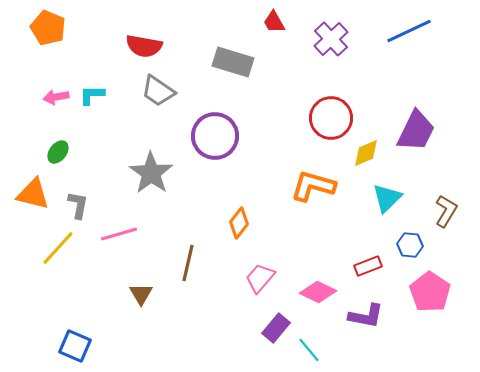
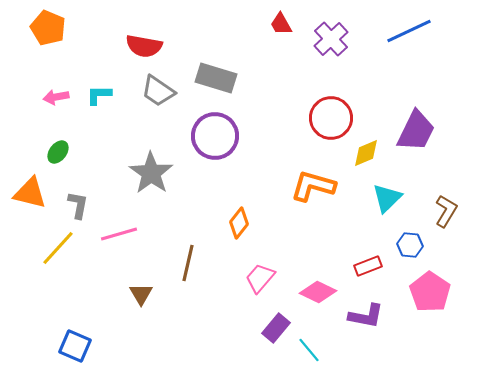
red trapezoid: moved 7 px right, 2 px down
gray rectangle: moved 17 px left, 16 px down
cyan L-shape: moved 7 px right
orange triangle: moved 3 px left, 1 px up
